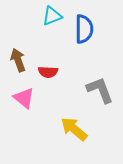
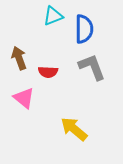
cyan triangle: moved 1 px right
brown arrow: moved 1 px right, 2 px up
gray L-shape: moved 8 px left, 23 px up
